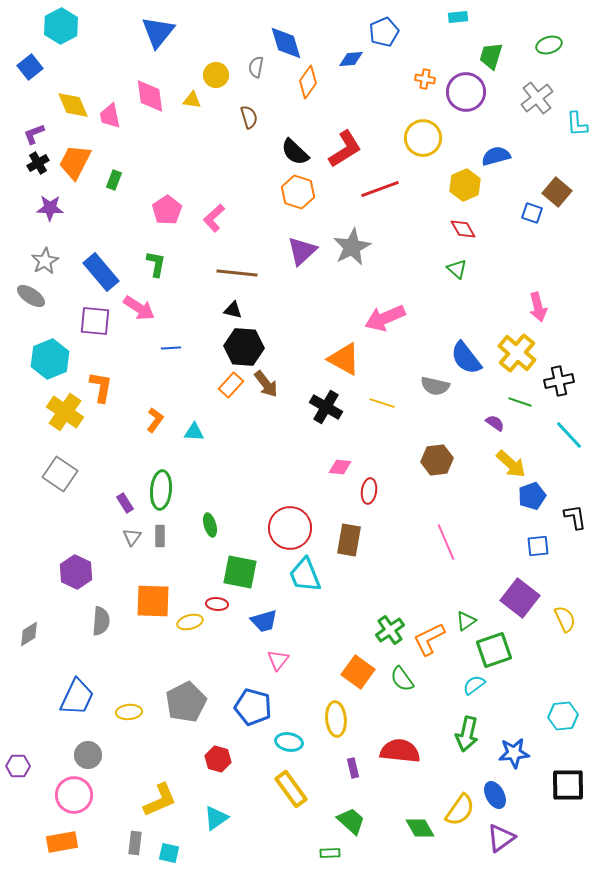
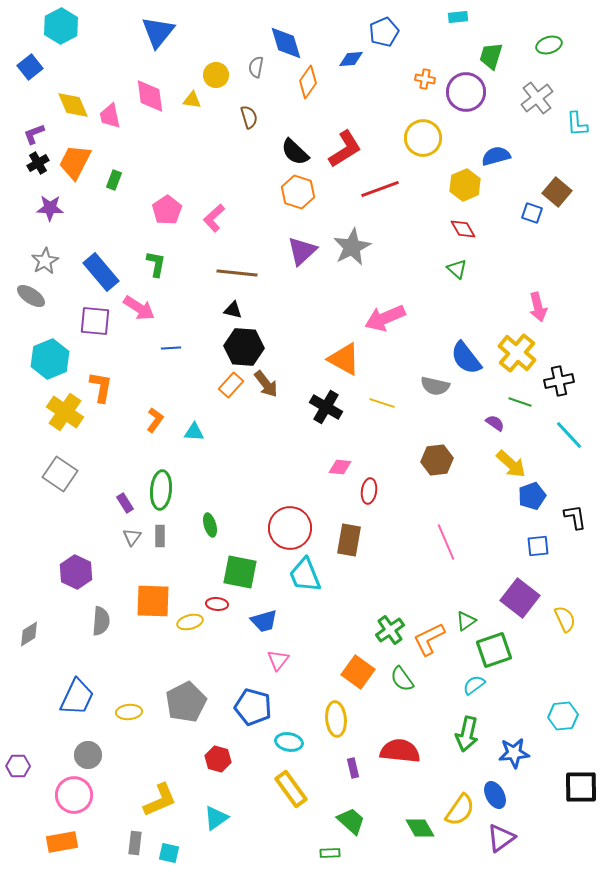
black square at (568, 785): moved 13 px right, 2 px down
